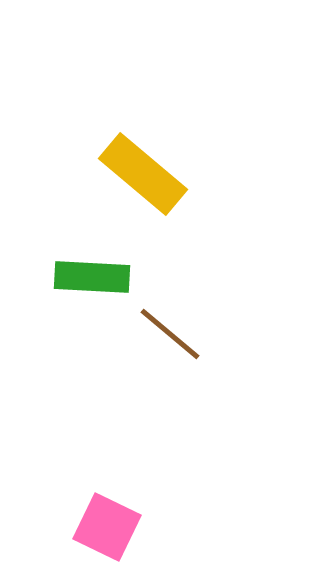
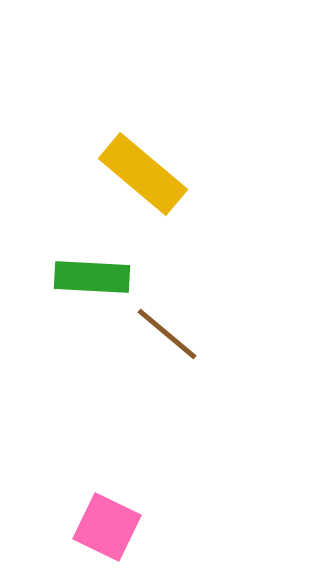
brown line: moved 3 px left
